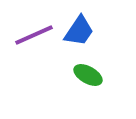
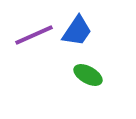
blue trapezoid: moved 2 px left
